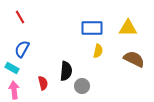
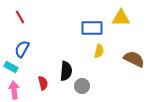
yellow triangle: moved 7 px left, 10 px up
yellow semicircle: moved 1 px right
cyan rectangle: moved 1 px left, 1 px up
